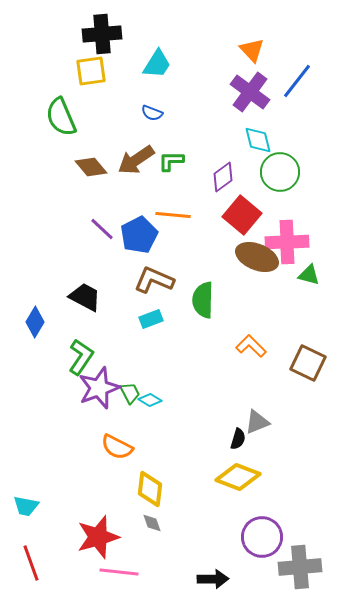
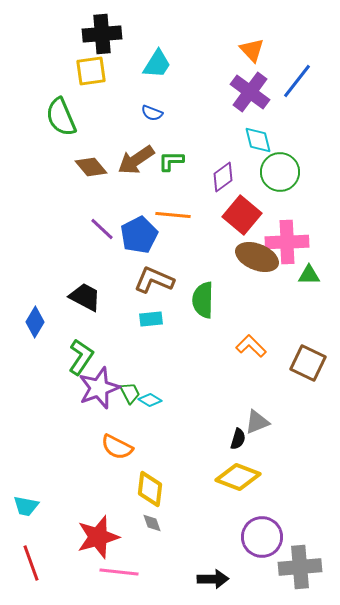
green triangle at (309, 275): rotated 15 degrees counterclockwise
cyan rectangle at (151, 319): rotated 15 degrees clockwise
